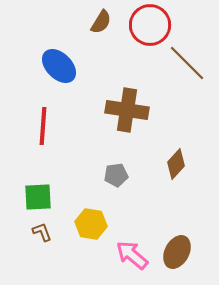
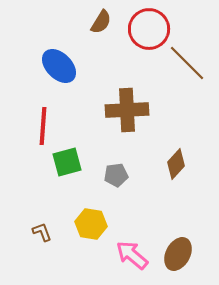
red circle: moved 1 px left, 4 px down
brown cross: rotated 12 degrees counterclockwise
green square: moved 29 px right, 35 px up; rotated 12 degrees counterclockwise
brown ellipse: moved 1 px right, 2 px down
